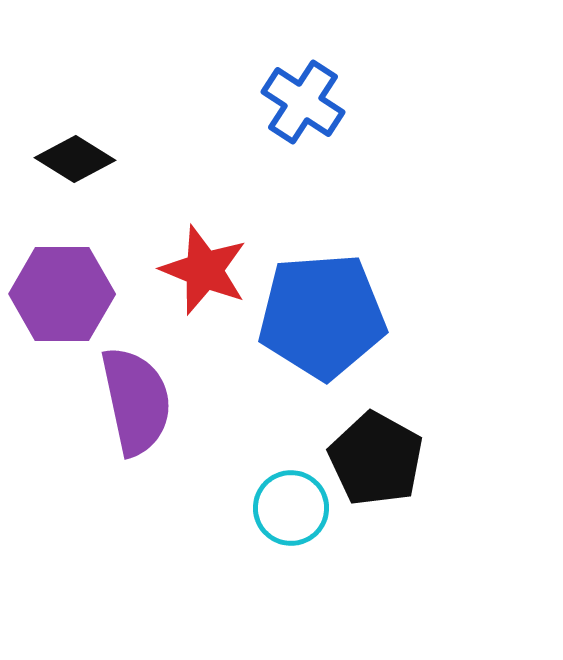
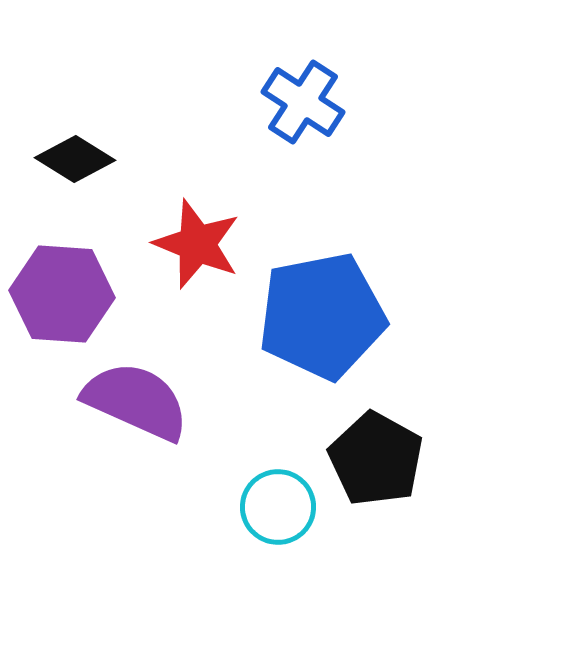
red star: moved 7 px left, 26 px up
purple hexagon: rotated 4 degrees clockwise
blue pentagon: rotated 7 degrees counterclockwise
purple semicircle: rotated 54 degrees counterclockwise
cyan circle: moved 13 px left, 1 px up
